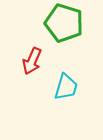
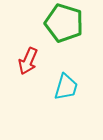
red arrow: moved 4 px left
